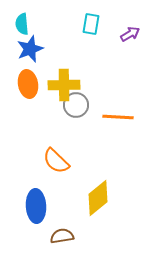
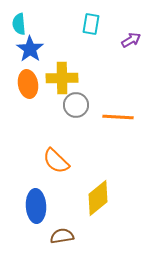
cyan semicircle: moved 3 px left
purple arrow: moved 1 px right, 6 px down
blue star: rotated 16 degrees counterclockwise
yellow cross: moved 2 px left, 7 px up
